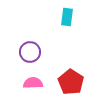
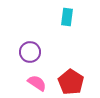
pink semicircle: moved 4 px right; rotated 36 degrees clockwise
